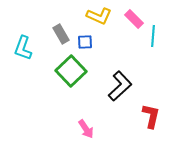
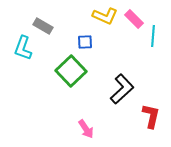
yellow L-shape: moved 6 px right
gray rectangle: moved 18 px left, 8 px up; rotated 30 degrees counterclockwise
black L-shape: moved 2 px right, 3 px down
